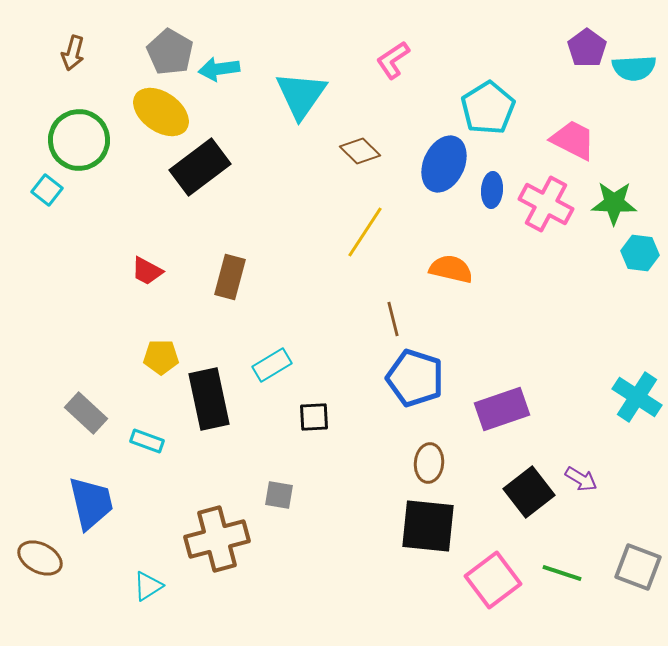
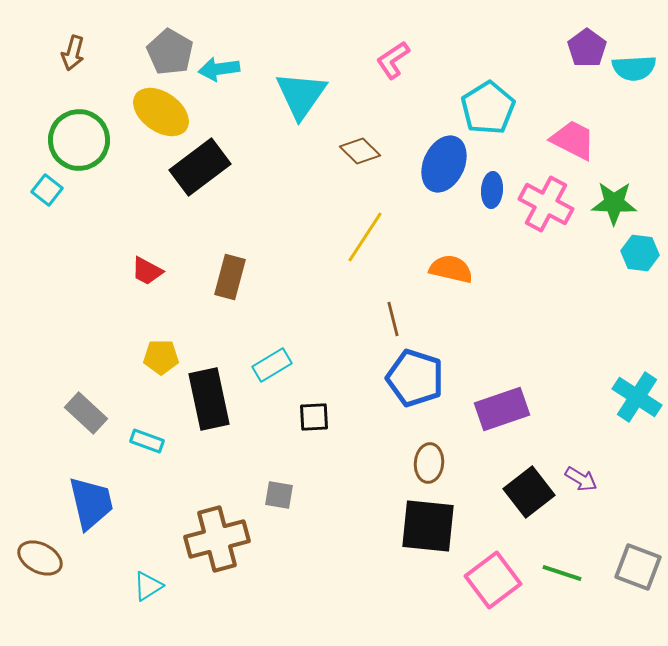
yellow line at (365, 232): moved 5 px down
